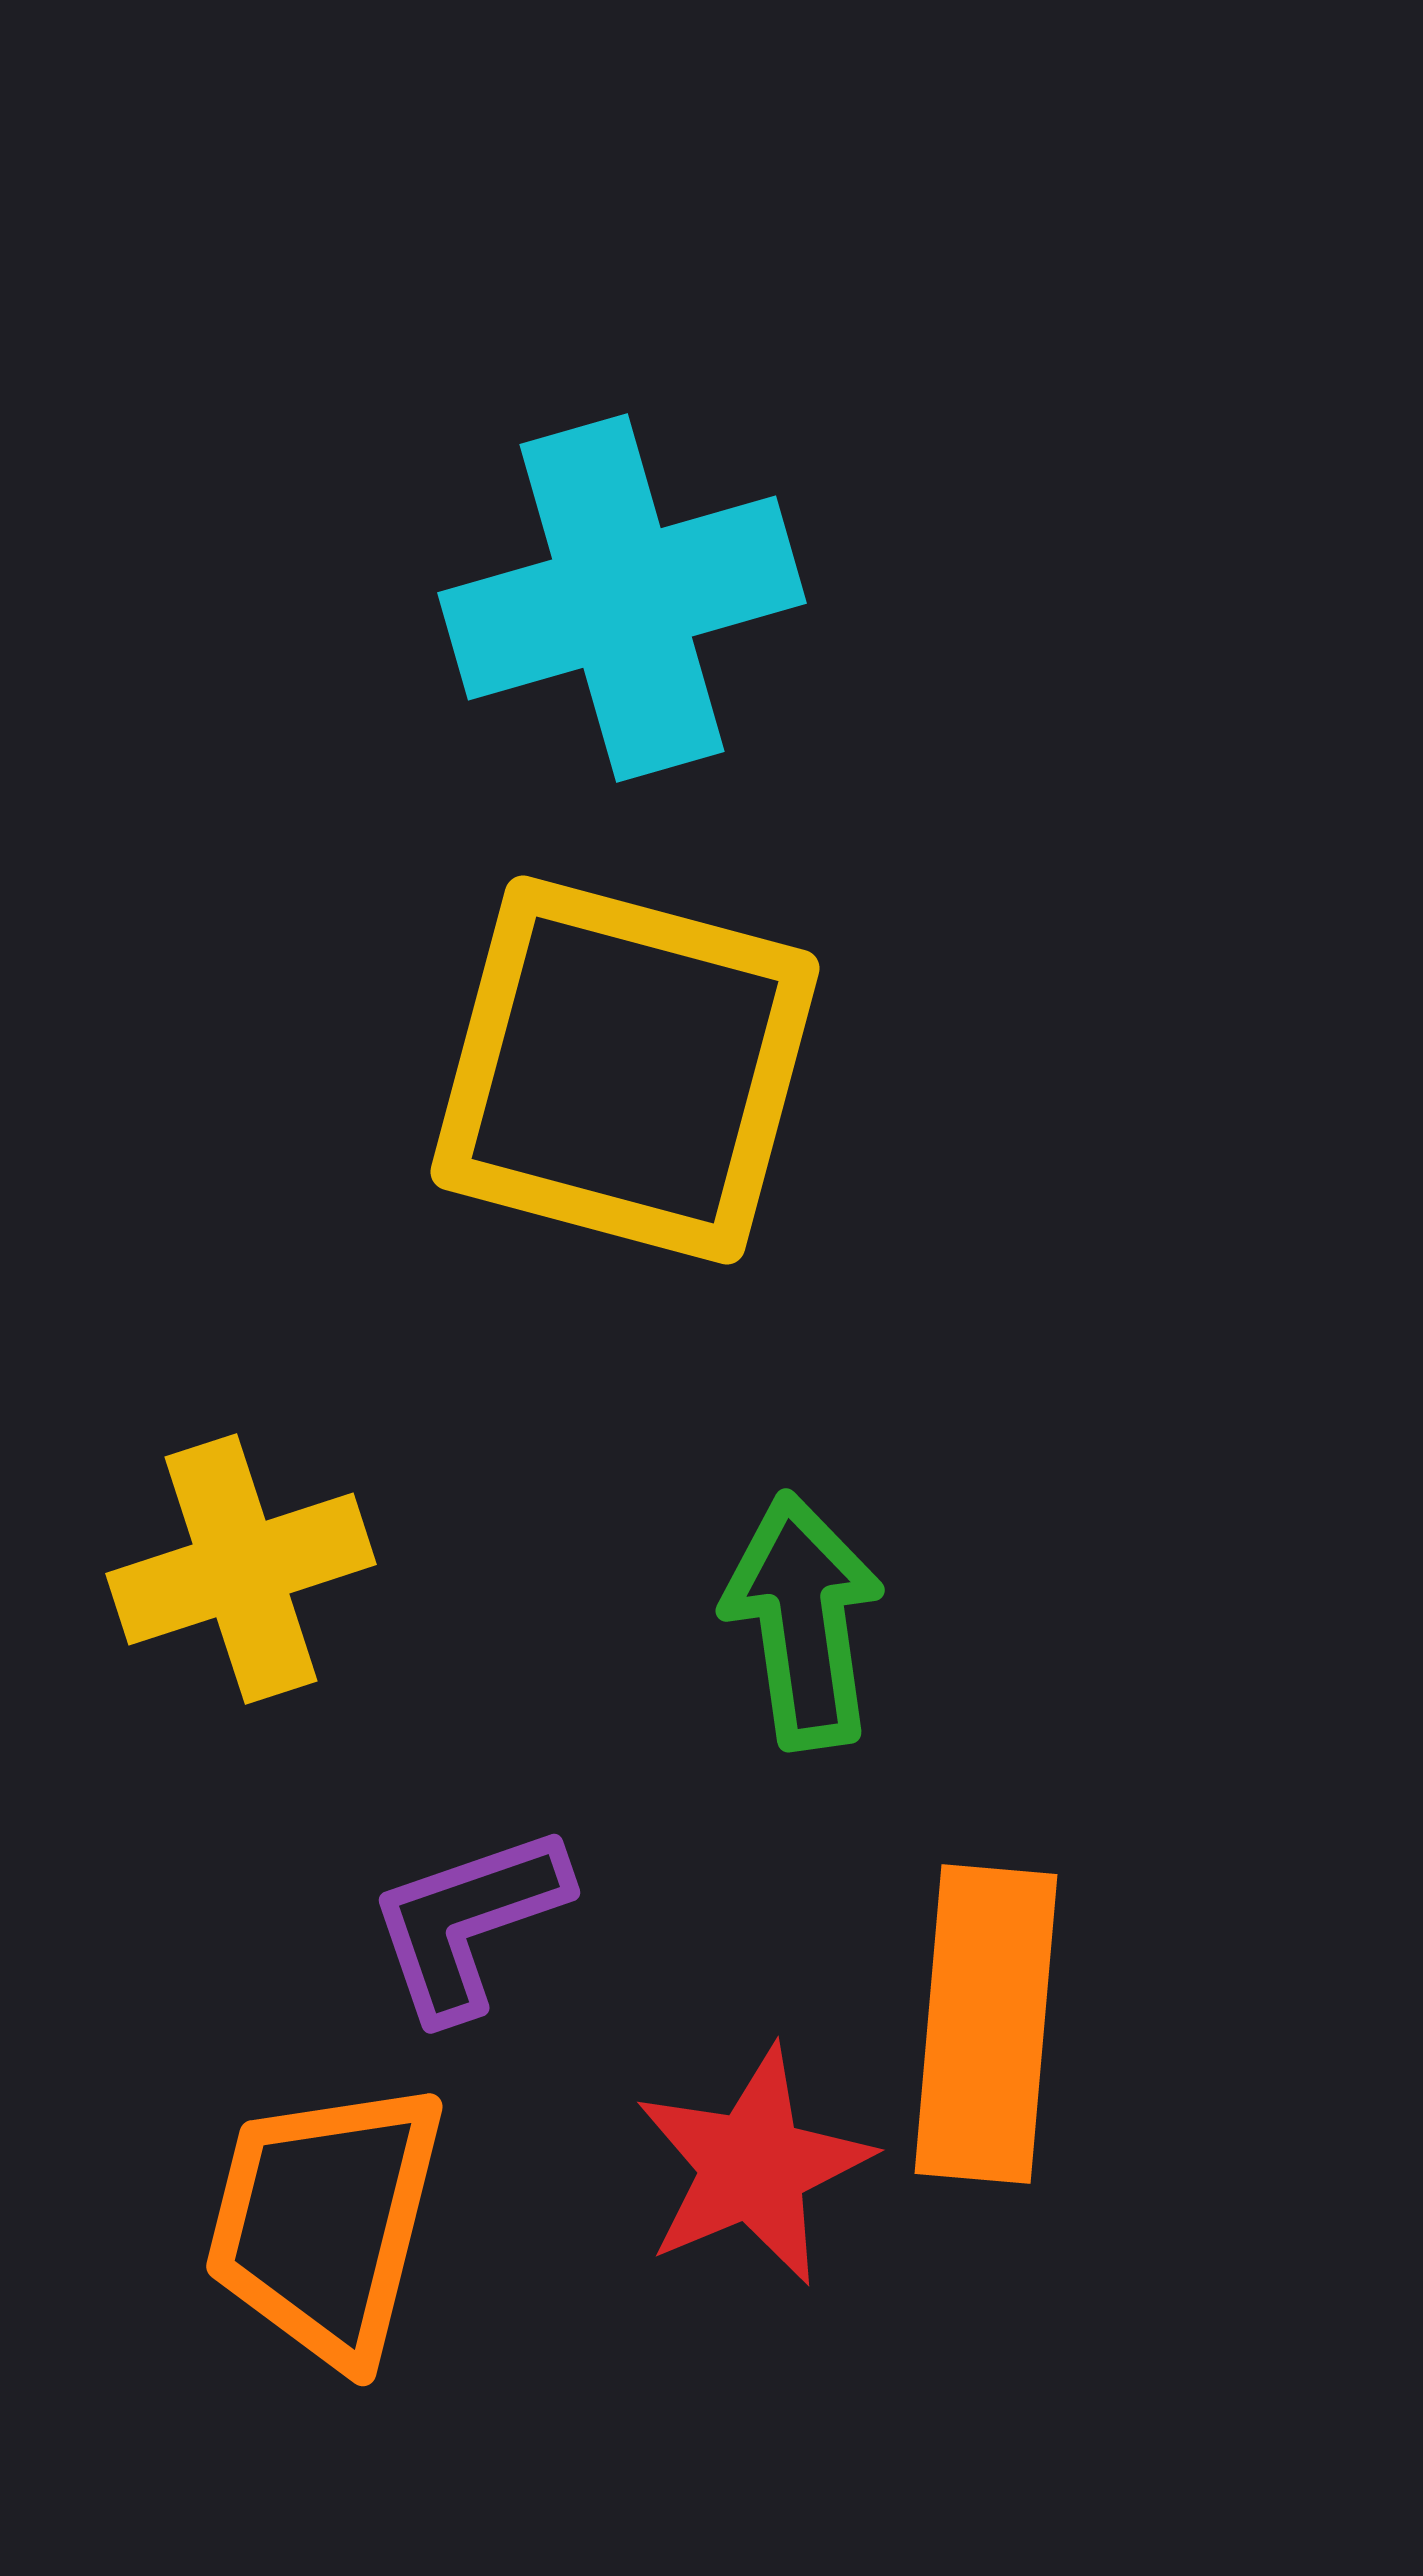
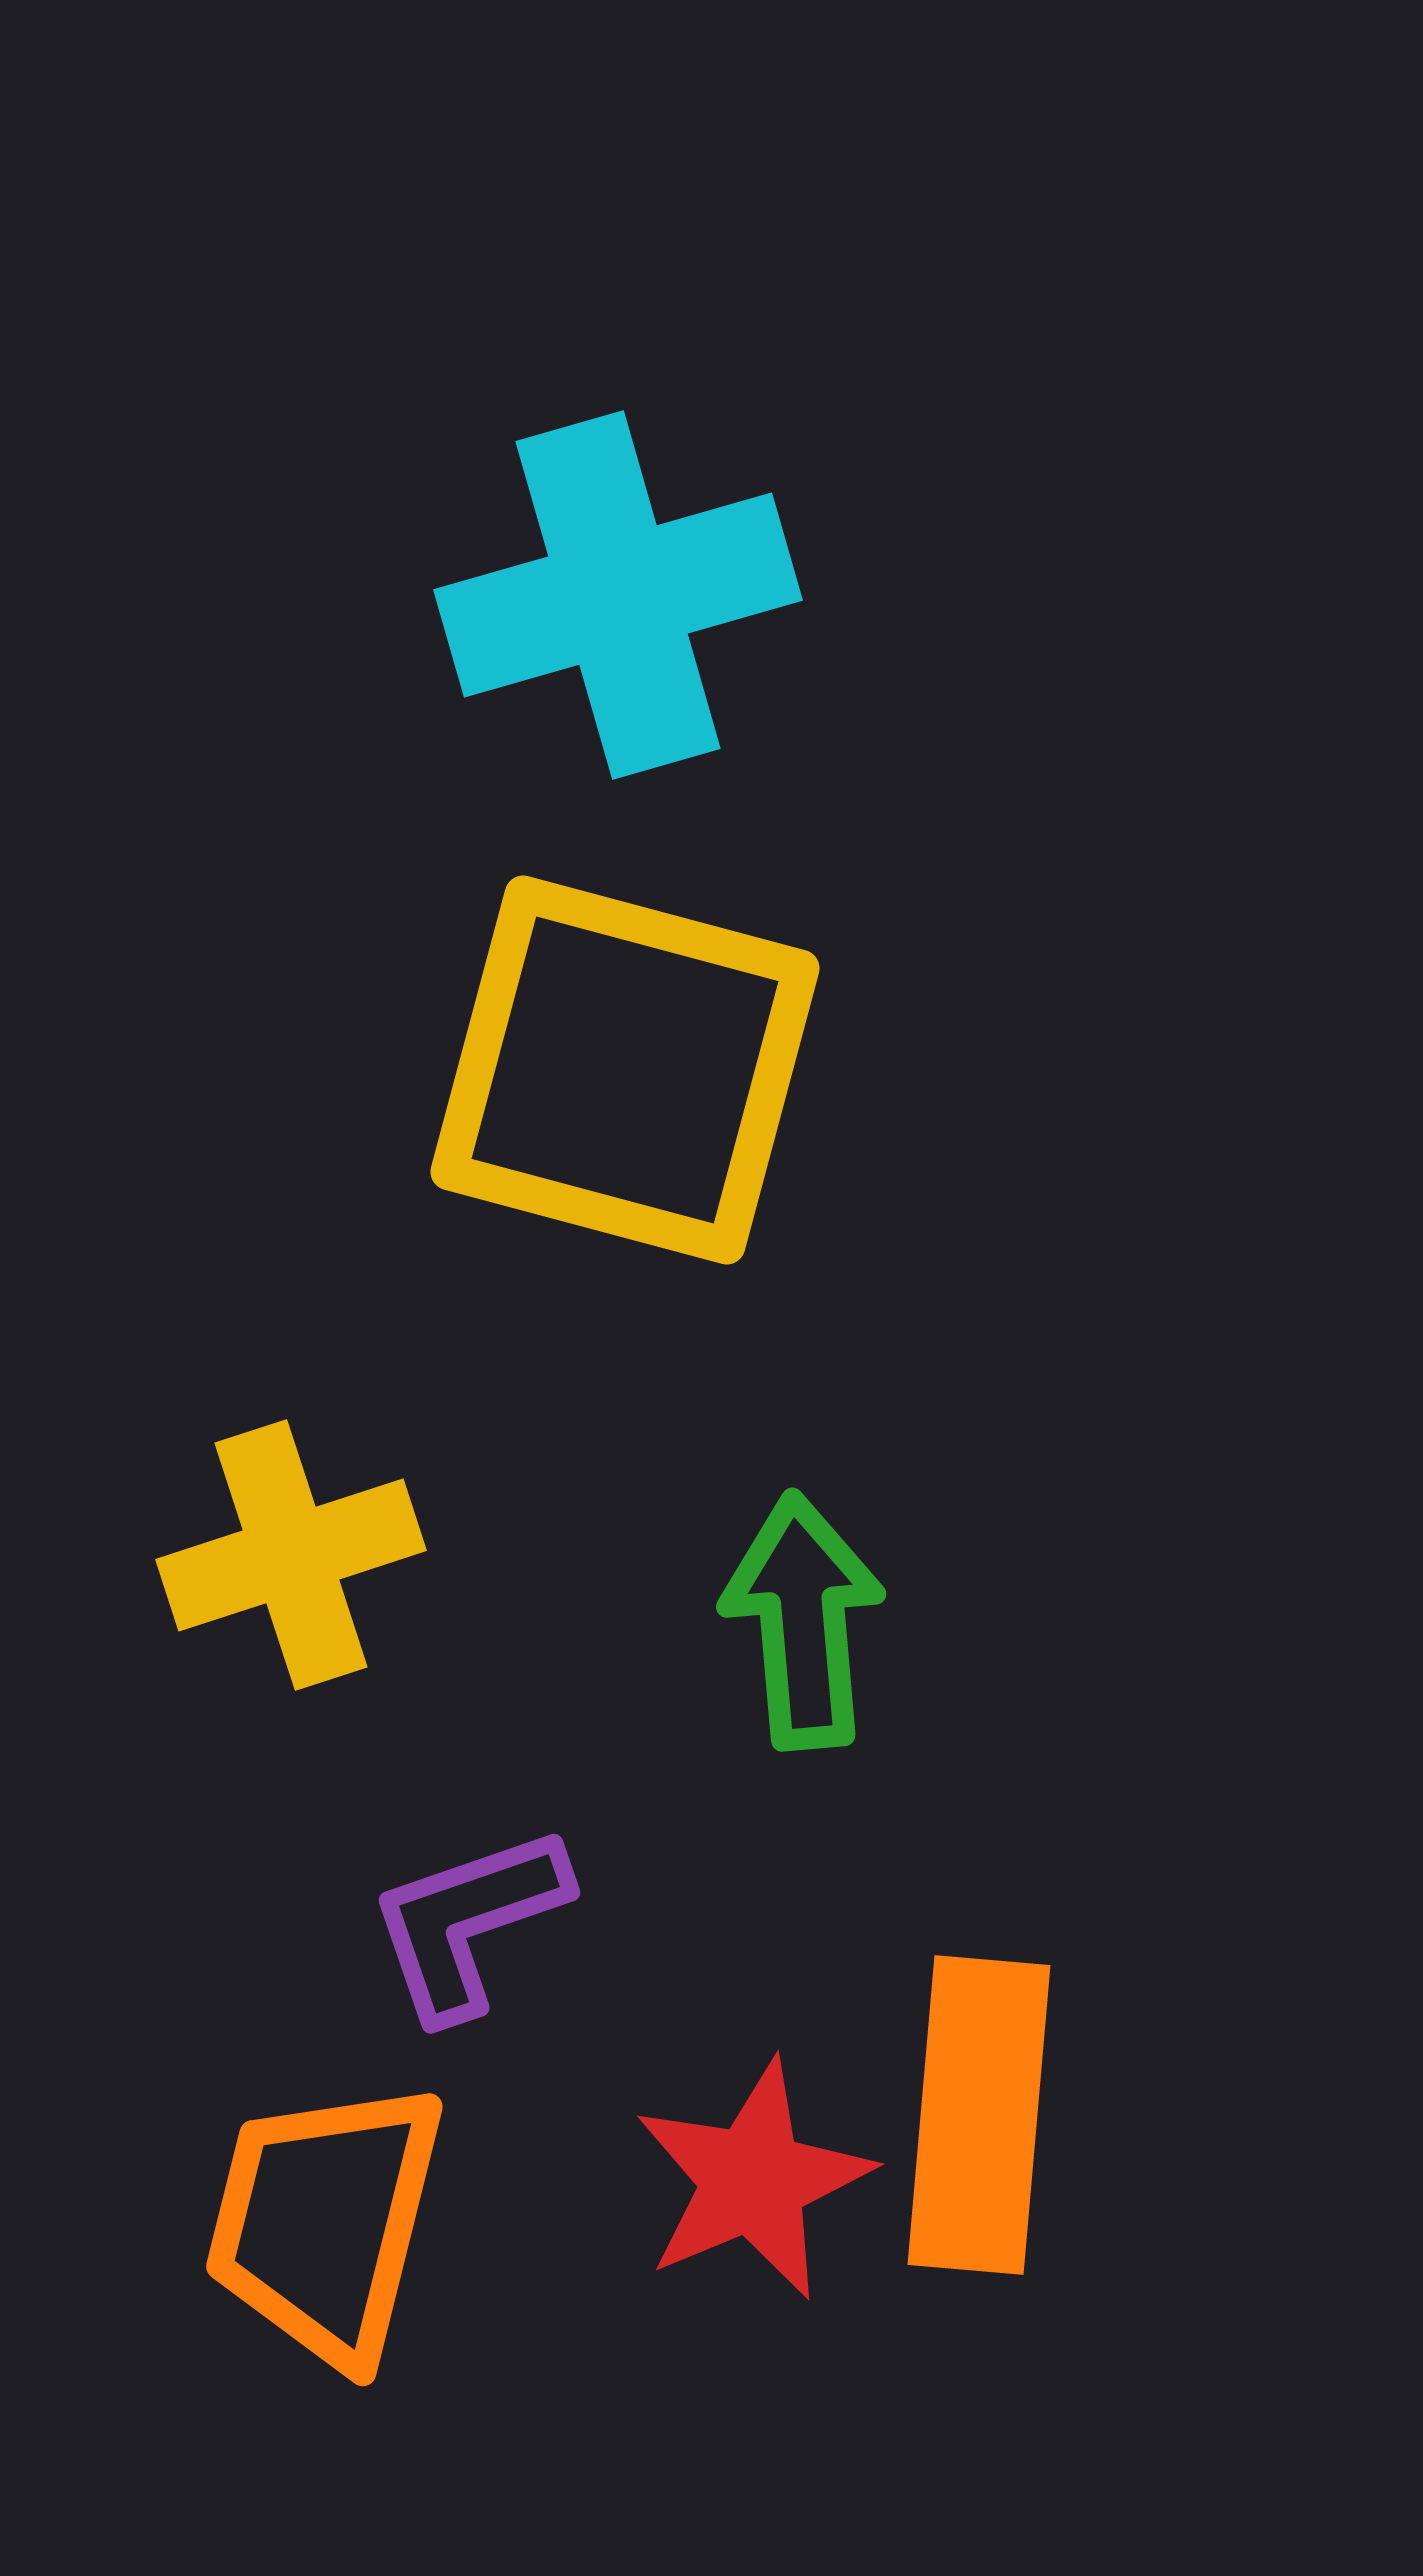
cyan cross: moved 4 px left, 3 px up
yellow cross: moved 50 px right, 14 px up
green arrow: rotated 3 degrees clockwise
orange rectangle: moved 7 px left, 91 px down
red star: moved 14 px down
